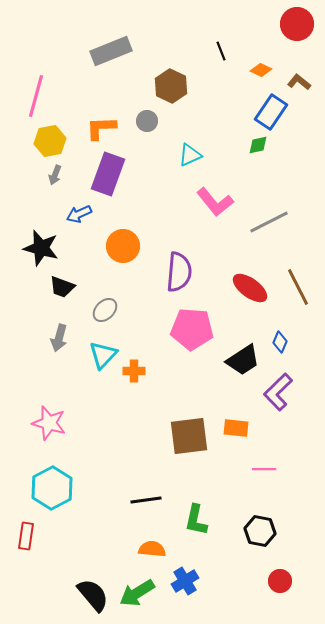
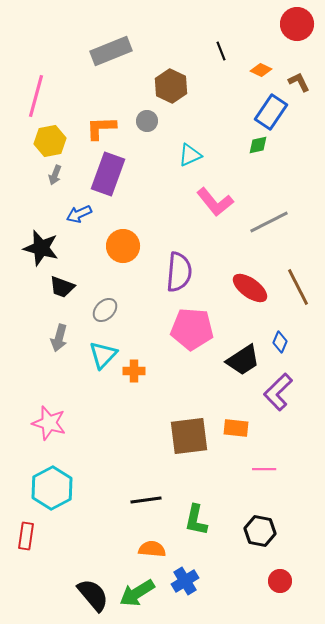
brown L-shape at (299, 82): rotated 25 degrees clockwise
